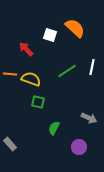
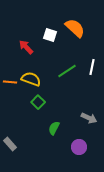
red arrow: moved 2 px up
orange line: moved 8 px down
green square: rotated 32 degrees clockwise
